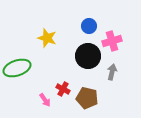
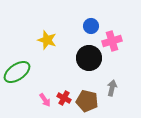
blue circle: moved 2 px right
yellow star: moved 2 px down
black circle: moved 1 px right, 2 px down
green ellipse: moved 4 px down; rotated 16 degrees counterclockwise
gray arrow: moved 16 px down
red cross: moved 1 px right, 9 px down
brown pentagon: moved 3 px down
